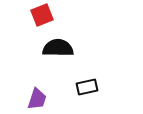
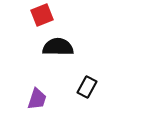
black semicircle: moved 1 px up
black rectangle: rotated 50 degrees counterclockwise
